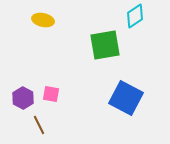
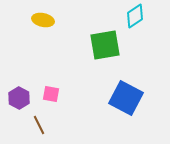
purple hexagon: moved 4 px left
